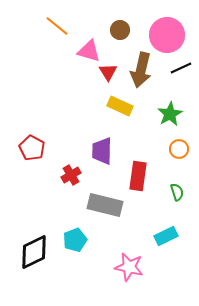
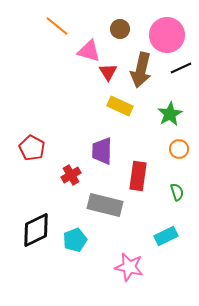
brown circle: moved 1 px up
black diamond: moved 2 px right, 22 px up
